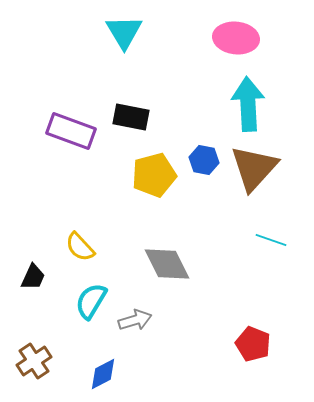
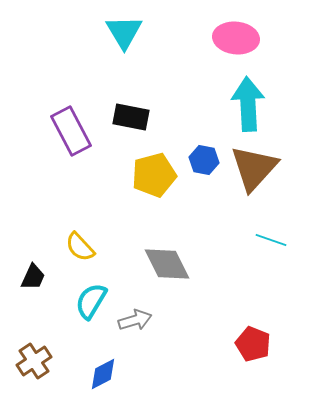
purple rectangle: rotated 42 degrees clockwise
